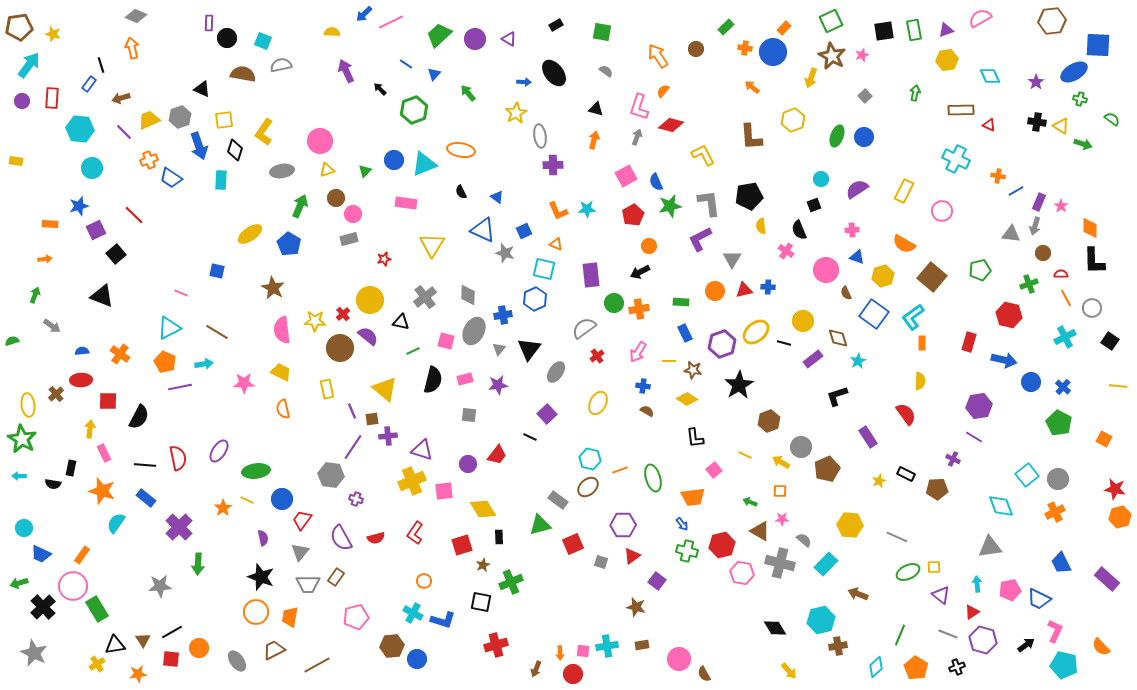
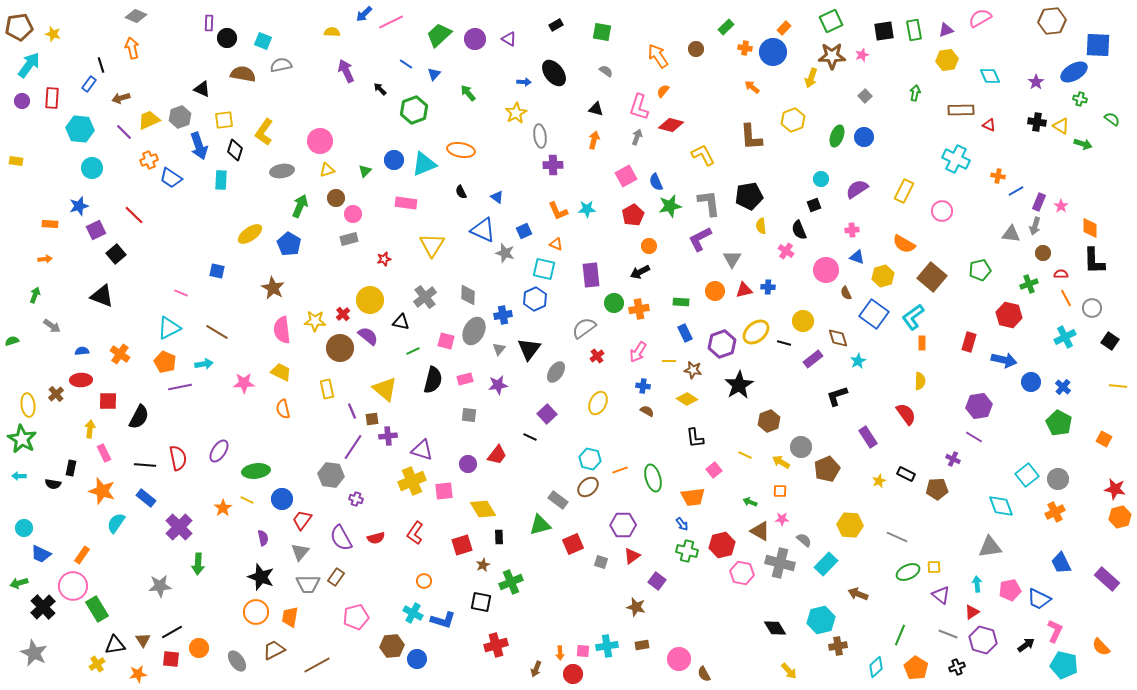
brown star at (832, 56): rotated 28 degrees counterclockwise
